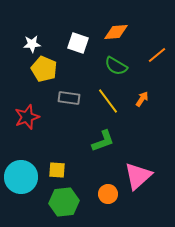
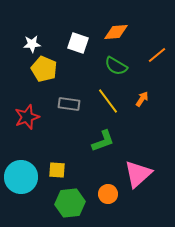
gray rectangle: moved 6 px down
pink triangle: moved 2 px up
green hexagon: moved 6 px right, 1 px down
